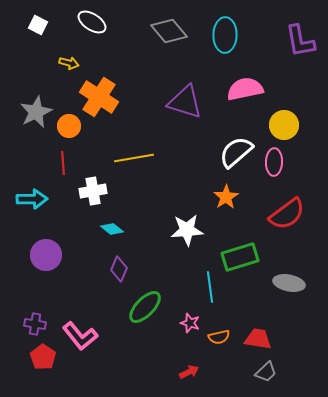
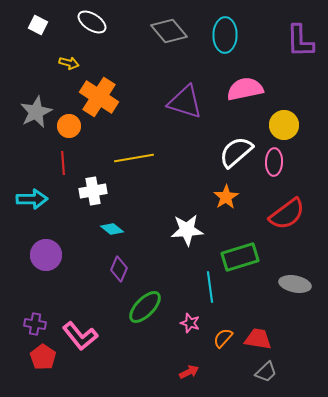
purple L-shape: rotated 9 degrees clockwise
gray ellipse: moved 6 px right, 1 px down
orange semicircle: moved 4 px right, 1 px down; rotated 145 degrees clockwise
